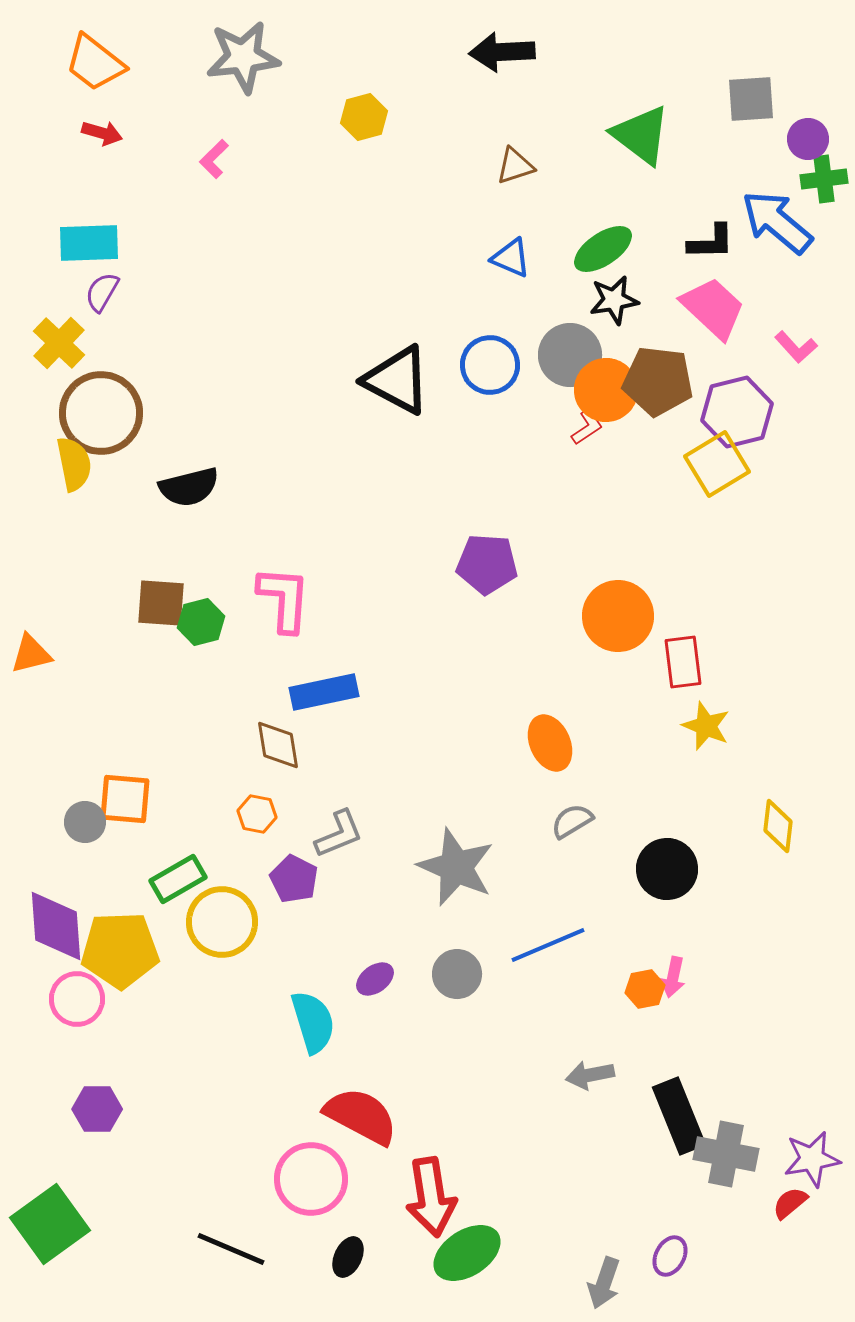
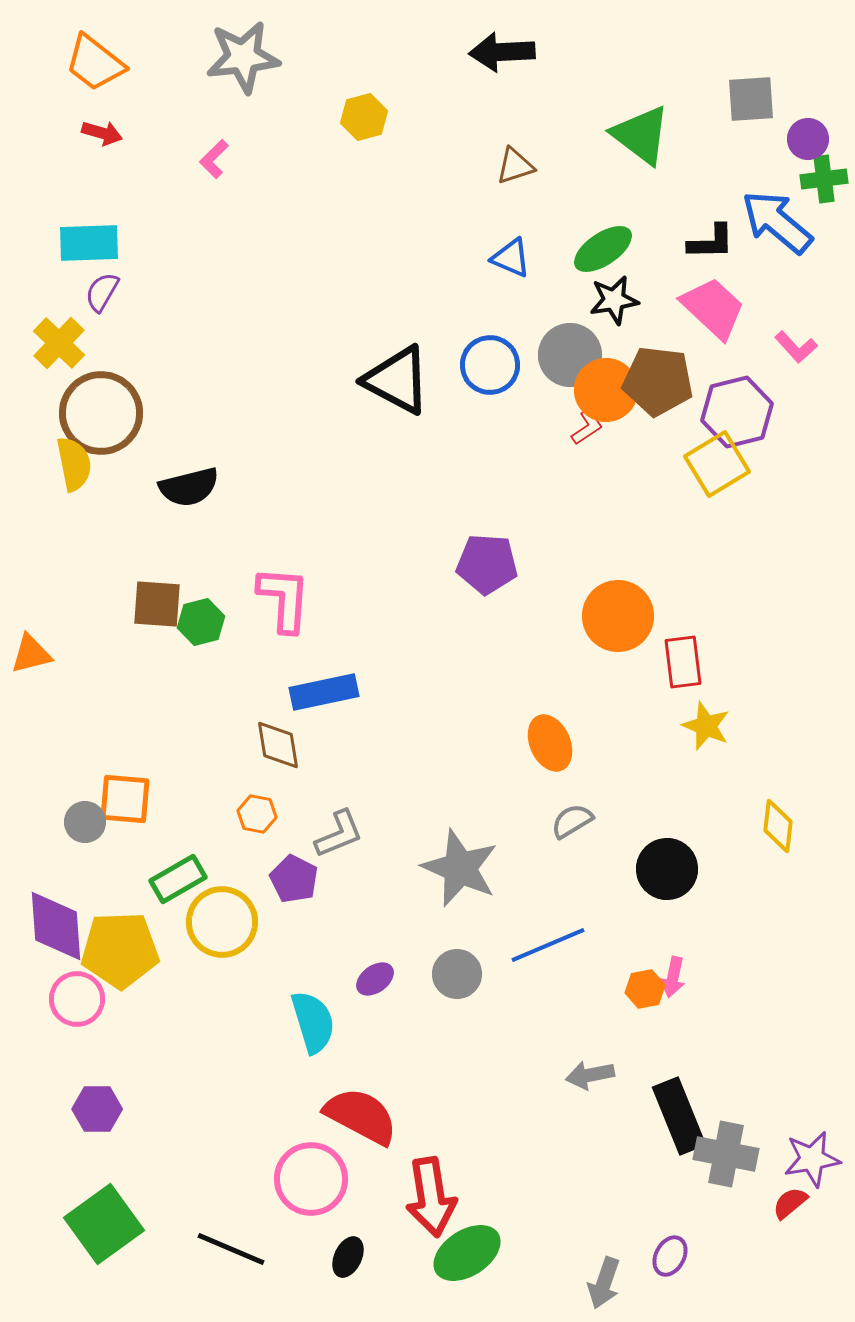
brown square at (161, 603): moved 4 px left, 1 px down
gray star at (456, 867): moved 4 px right, 1 px down
green square at (50, 1224): moved 54 px right
